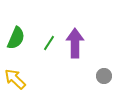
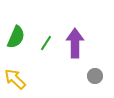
green semicircle: moved 1 px up
green line: moved 3 px left
gray circle: moved 9 px left
